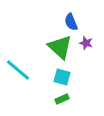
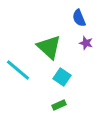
blue semicircle: moved 8 px right, 4 px up
green triangle: moved 11 px left
cyan square: rotated 18 degrees clockwise
green rectangle: moved 3 px left, 6 px down
